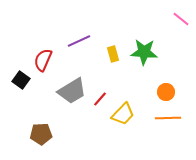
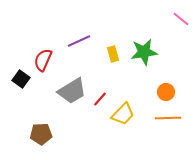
green star: rotated 12 degrees counterclockwise
black square: moved 1 px up
